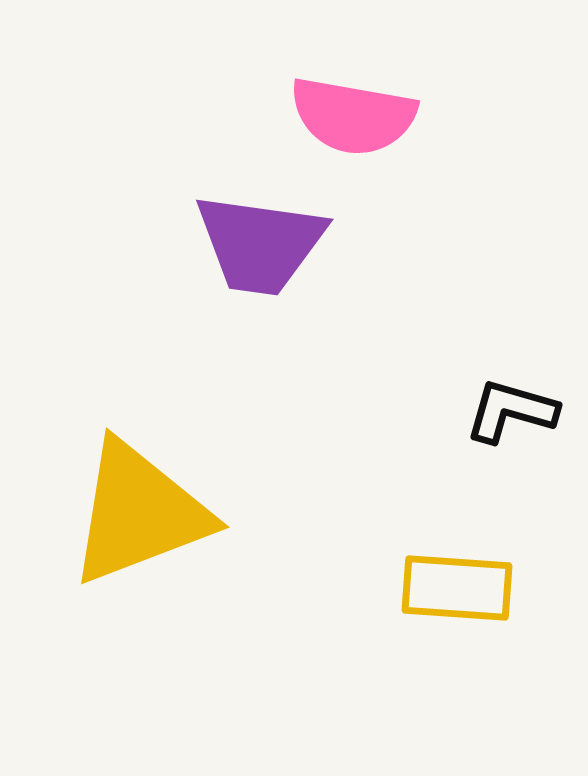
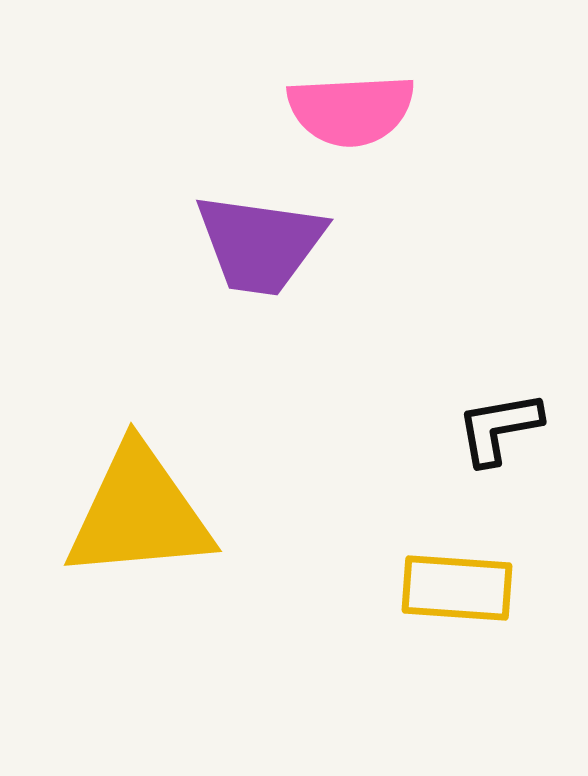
pink semicircle: moved 2 px left, 6 px up; rotated 13 degrees counterclockwise
black L-shape: moved 12 px left, 17 px down; rotated 26 degrees counterclockwise
yellow triangle: rotated 16 degrees clockwise
